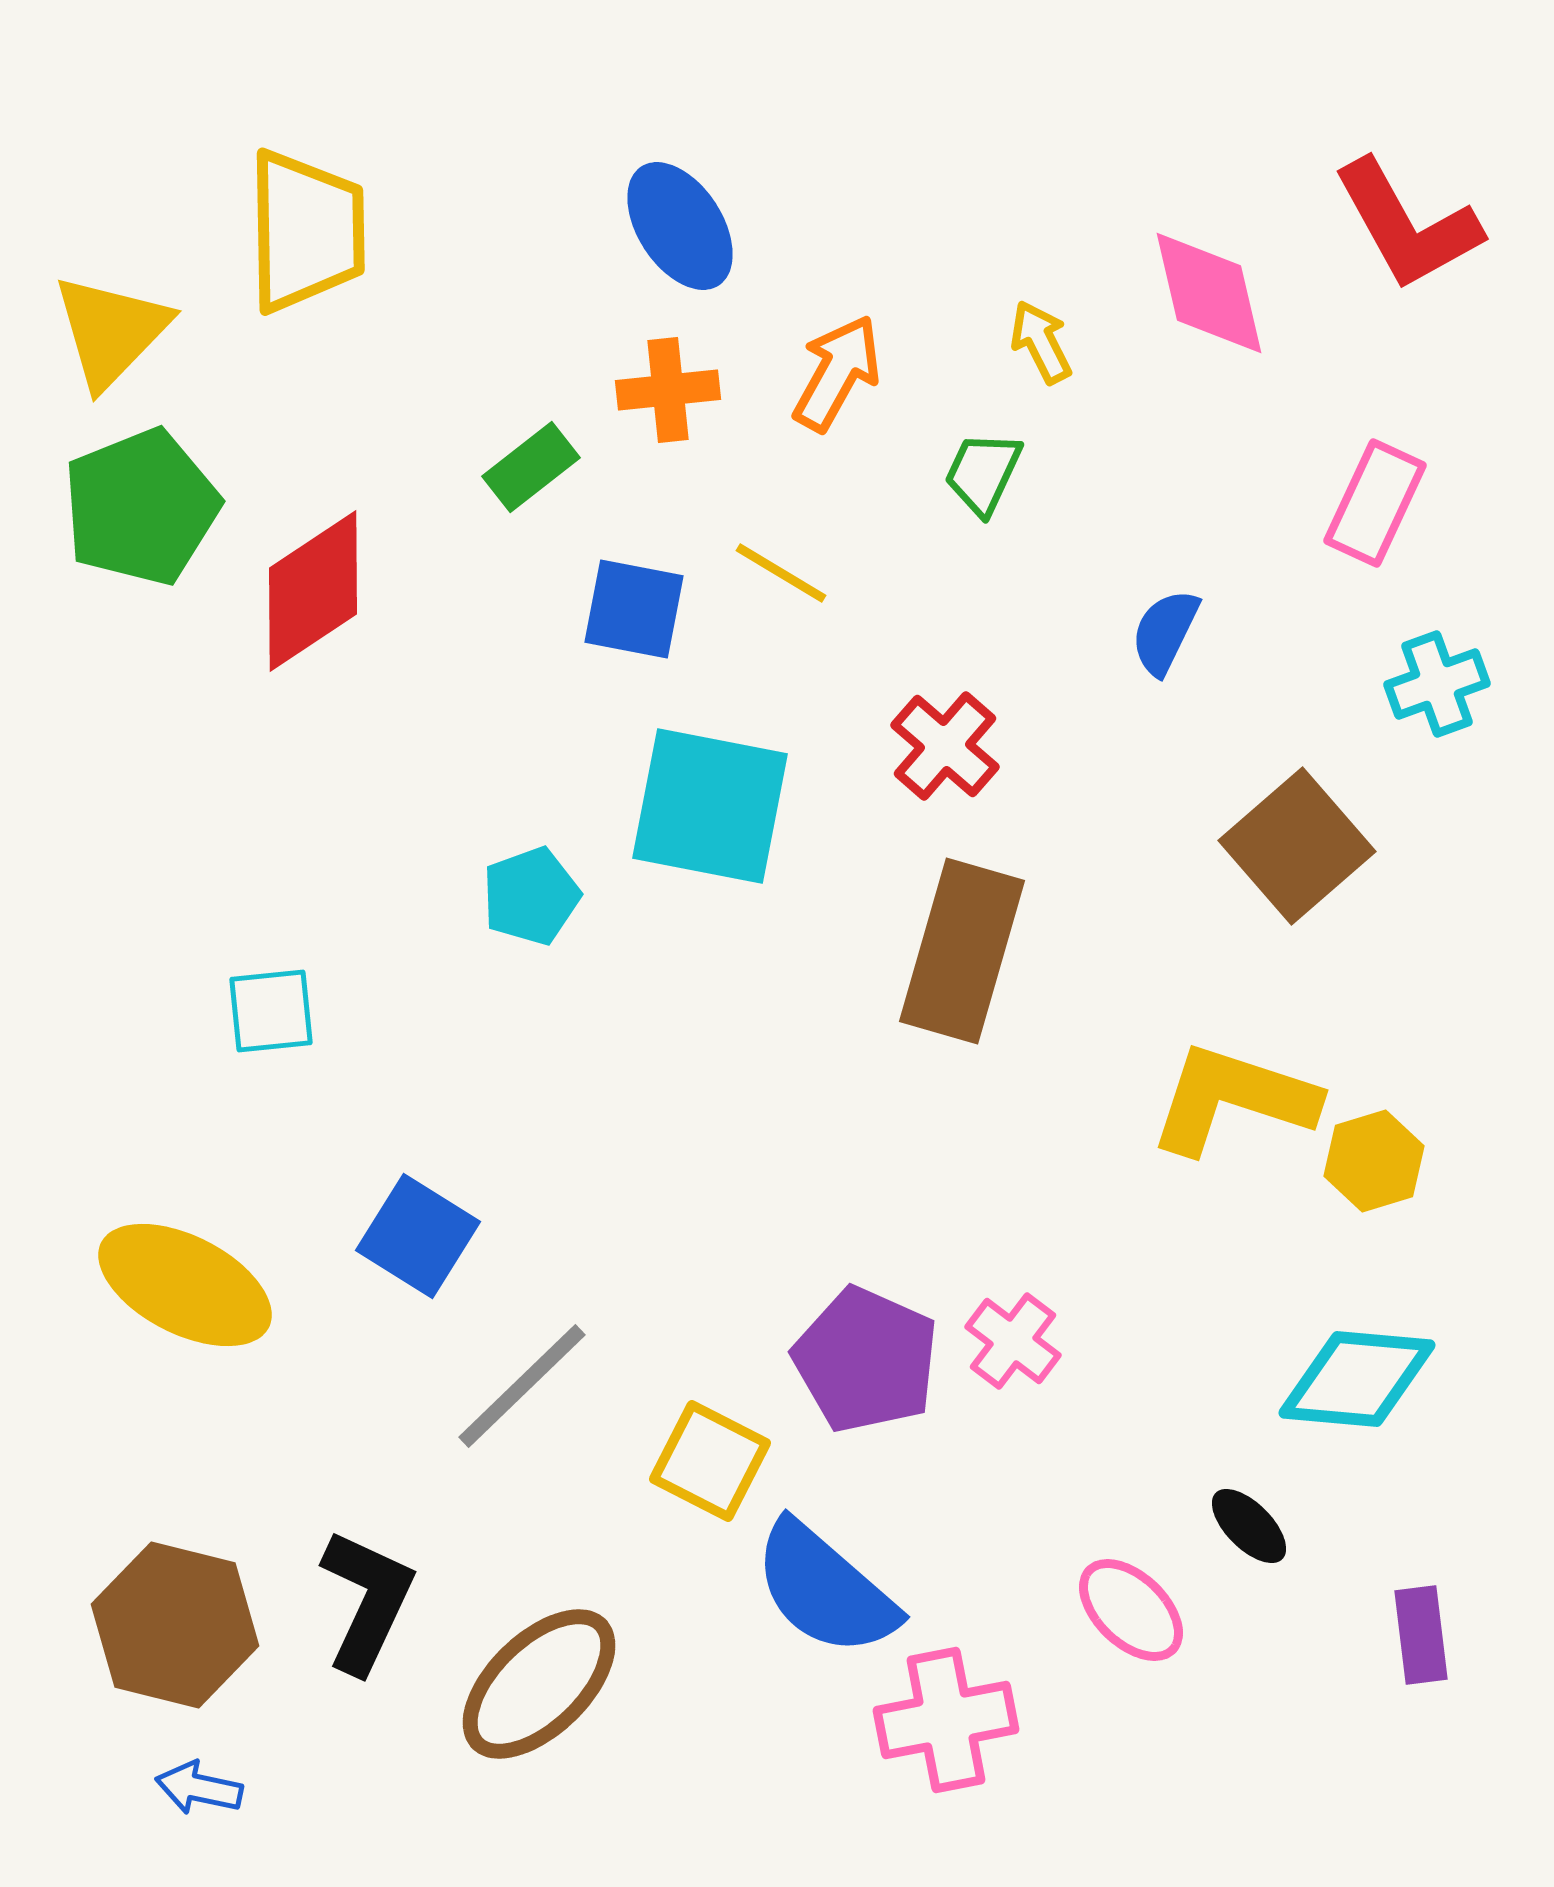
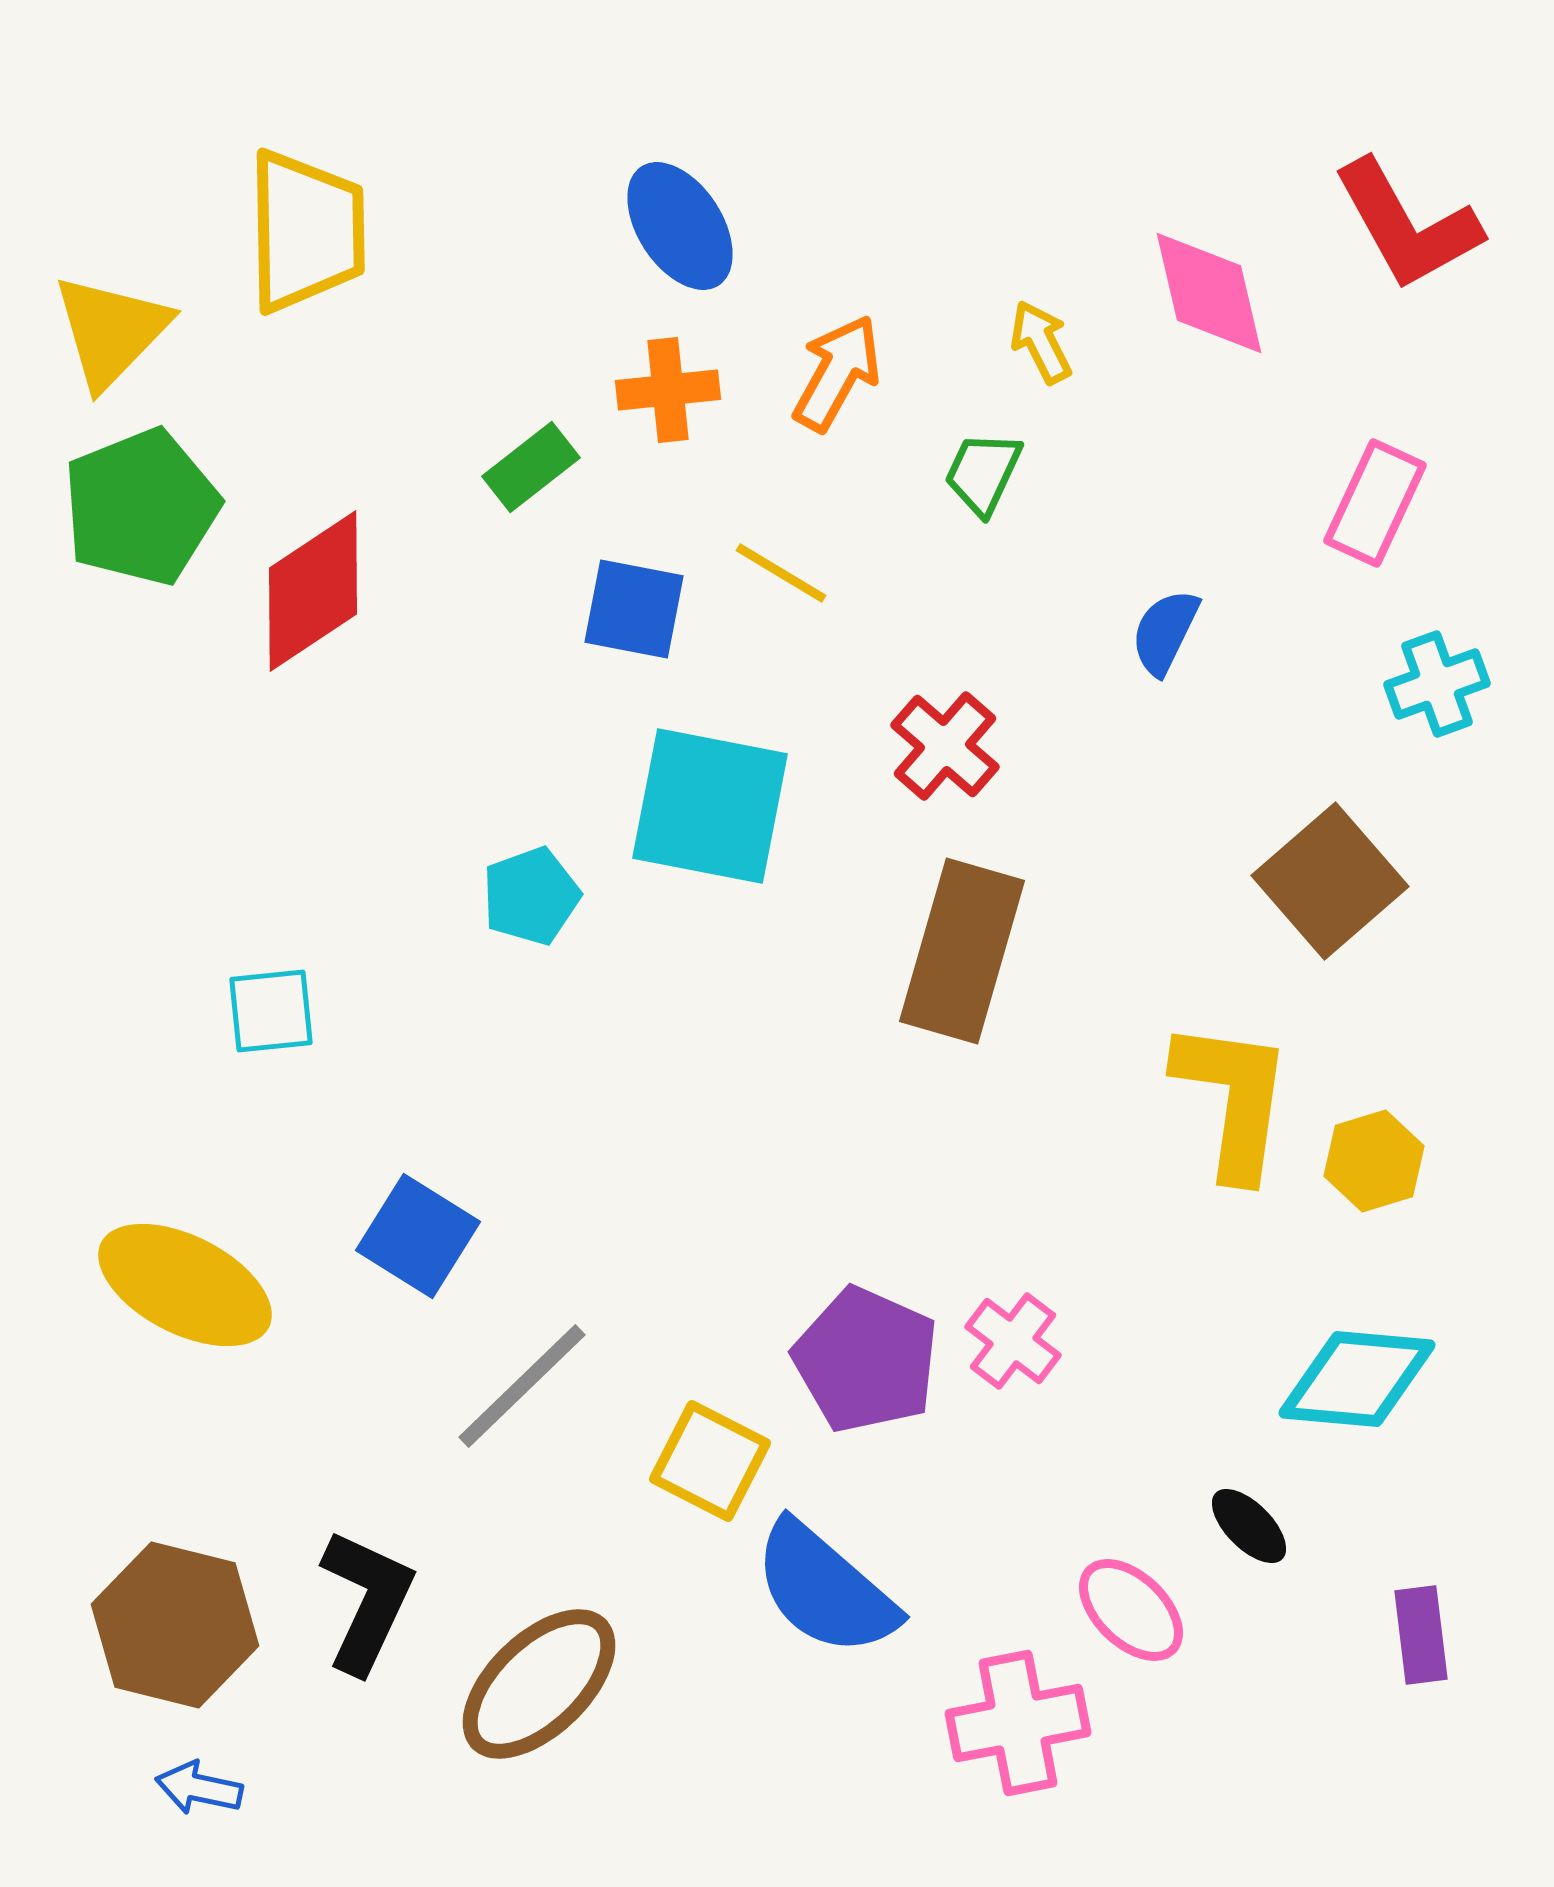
brown square at (1297, 846): moved 33 px right, 35 px down
yellow L-shape at (1233, 1099): rotated 80 degrees clockwise
pink cross at (946, 1720): moved 72 px right, 3 px down
